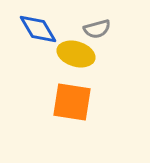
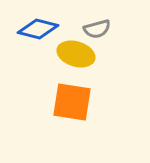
blue diamond: rotated 45 degrees counterclockwise
